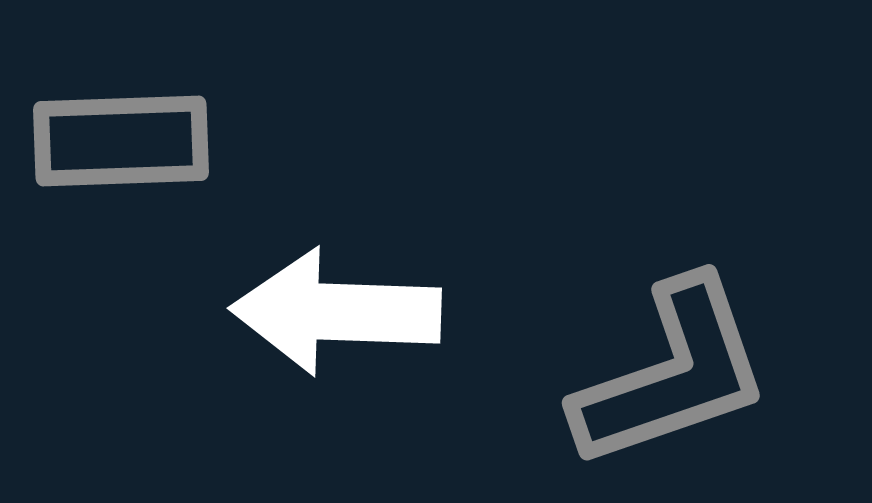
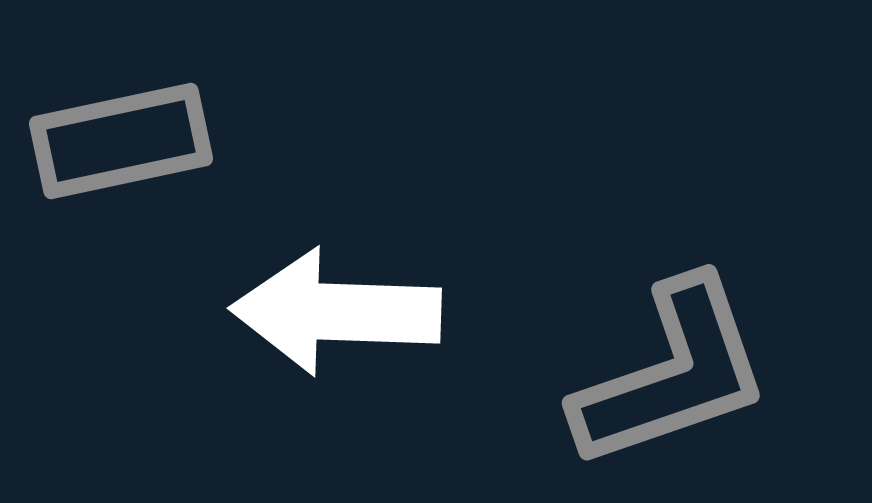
gray rectangle: rotated 10 degrees counterclockwise
